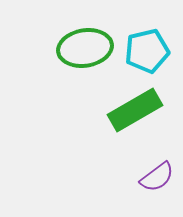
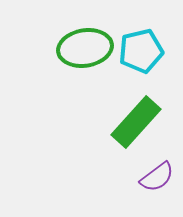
cyan pentagon: moved 6 px left
green rectangle: moved 1 px right, 12 px down; rotated 18 degrees counterclockwise
